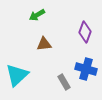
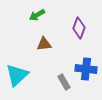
purple diamond: moved 6 px left, 4 px up
blue cross: rotated 10 degrees counterclockwise
